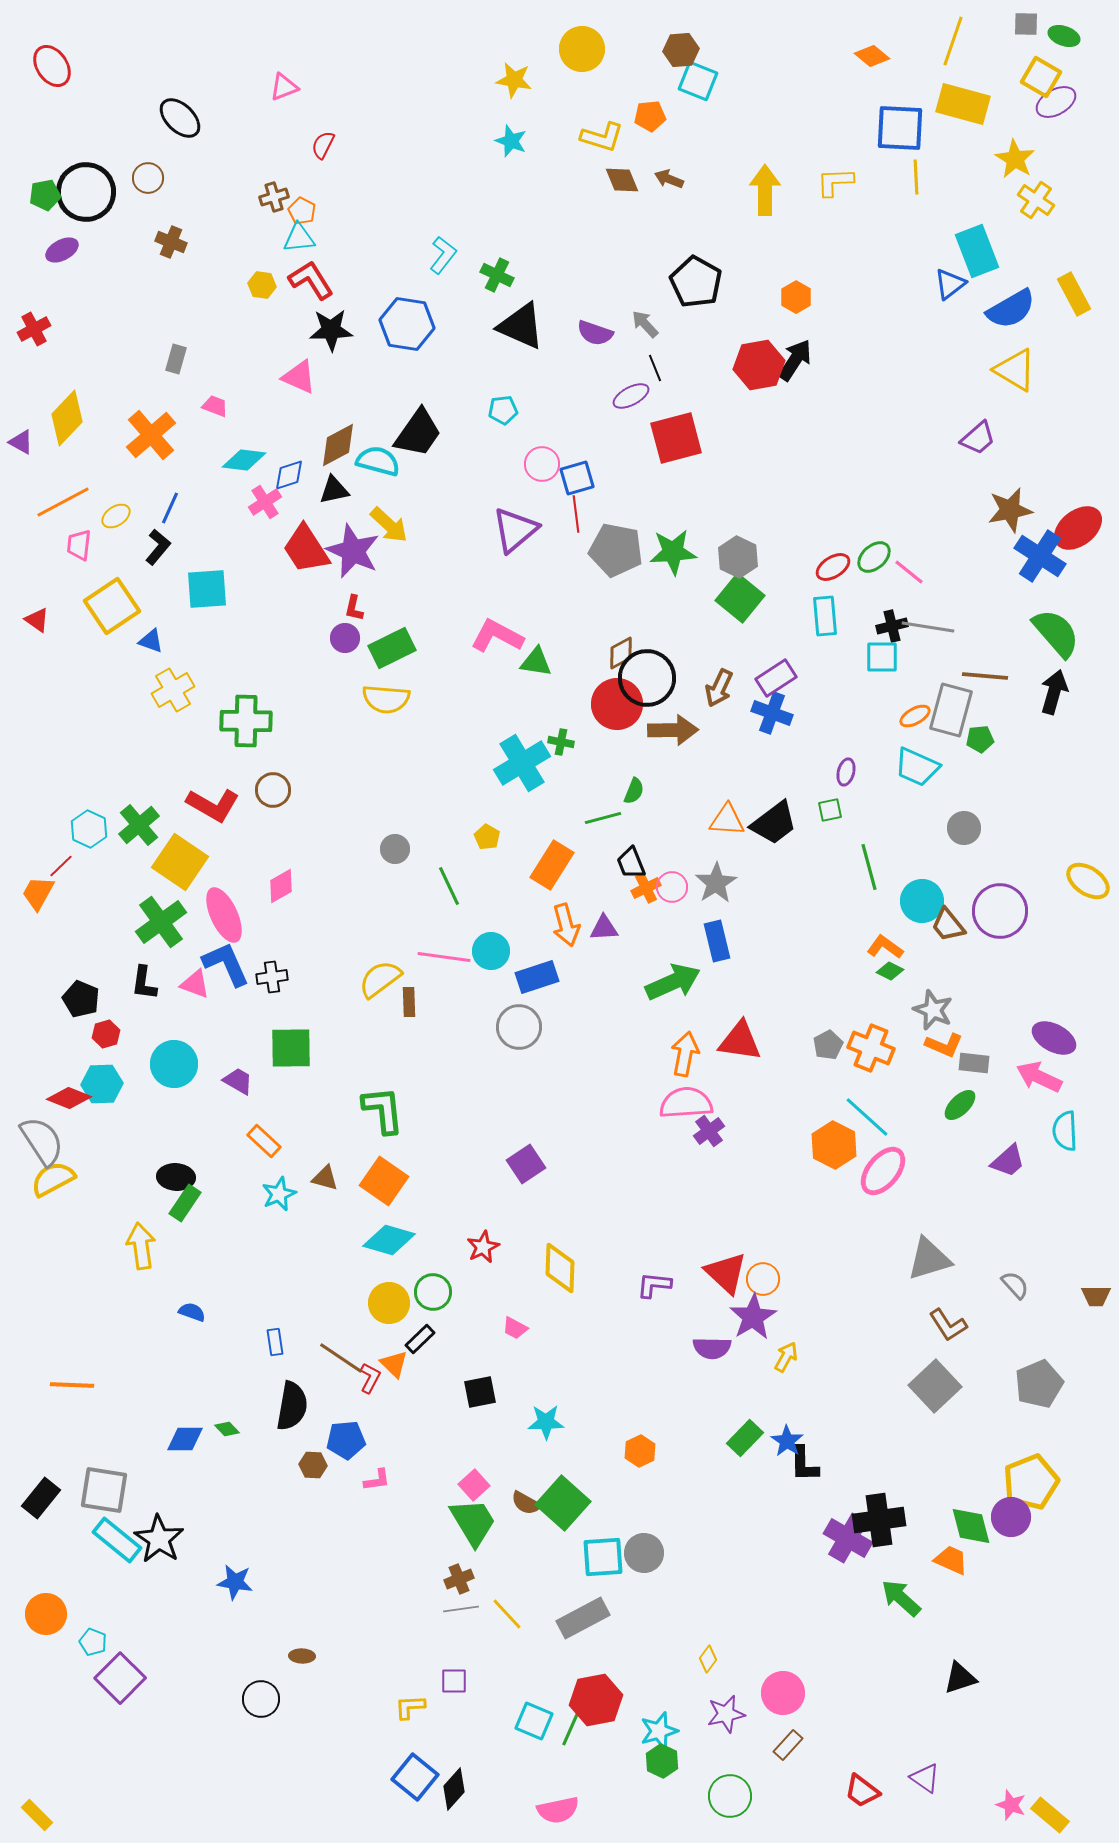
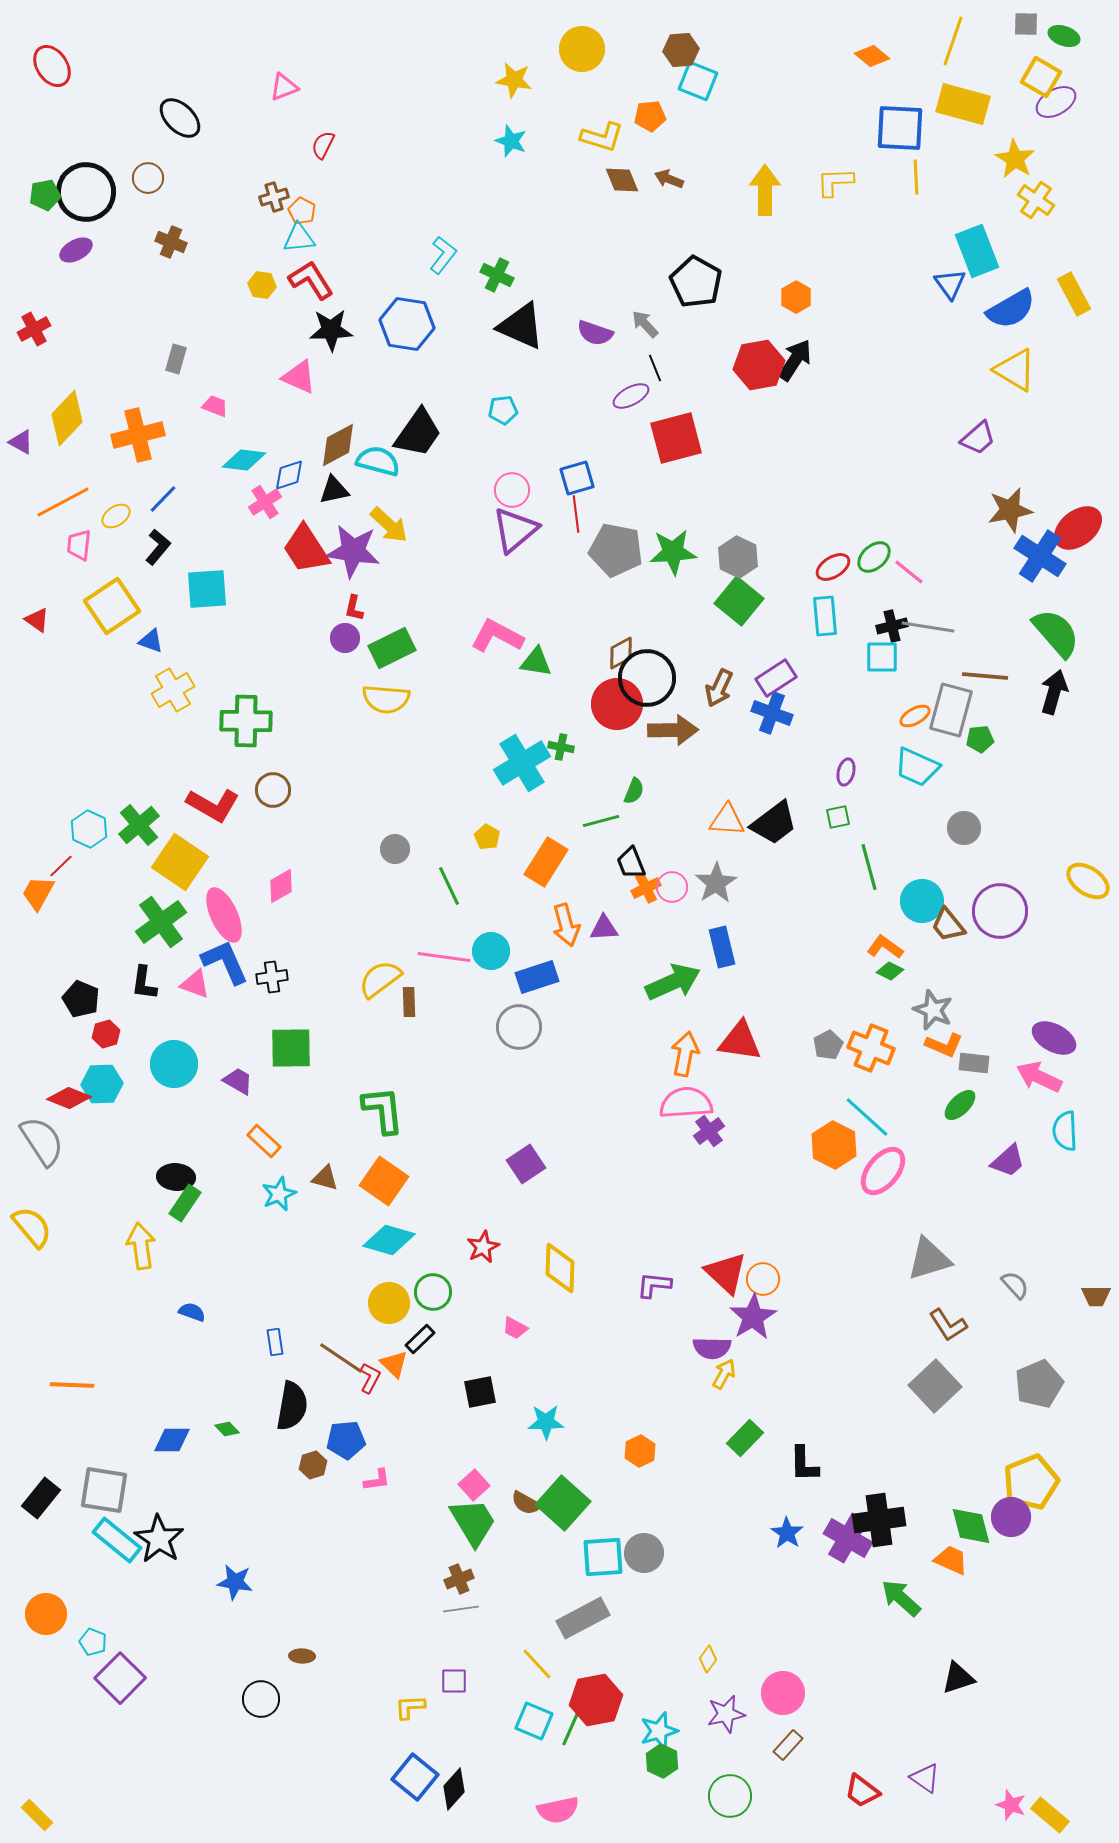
purple ellipse at (62, 250): moved 14 px right
blue triangle at (950, 284): rotated 28 degrees counterclockwise
orange cross at (151, 435): moved 13 px left; rotated 27 degrees clockwise
pink circle at (542, 464): moved 30 px left, 26 px down
blue line at (170, 508): moved 7 px left, 9 px up; rotated 20 degrees clockwise
purple star at (353, 551): rotated 16 degrees counterclockwise
green square at (740, 598): moved 1 px left, 3 px down
green cross at (561, 742): moved 5 px down
green square at (830, 810): moved 8 px right, 7 px down
green line at (603, 818): moved 2 px left, 3 px down
orange rectangle at (552, 865): moved 6 px left, 3 px up
blue rectangle at (717, 941): moved 5 px right, 6 px down
blue L-shape at (226, 964): moved 1 px left, 2 px up
yellow semicircle at (53, 1179): moved 21 px left, 48 px down; rotated 78 degrees clockwise
yellow arrow at (786, 1357): moved 62 px left, 17 px down
blue diamond at (185, 1439): moved 13 px left, 1 px down
blue star at (787, 1441): moved 92 px down
brown hexagon at (313, 1465): rotated 20 degrees counterclockwise
yellow line at (507, 1614): moved 30 px right, 50 px down
black triangle at (960, 1678): moved 2 px left
